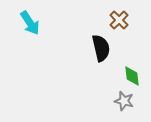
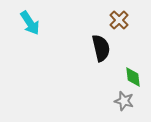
green diamond: moved 1 px right, 1 px down
